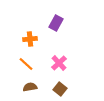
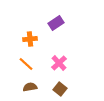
purple rectangle: rotated 28 degrees clockwise
